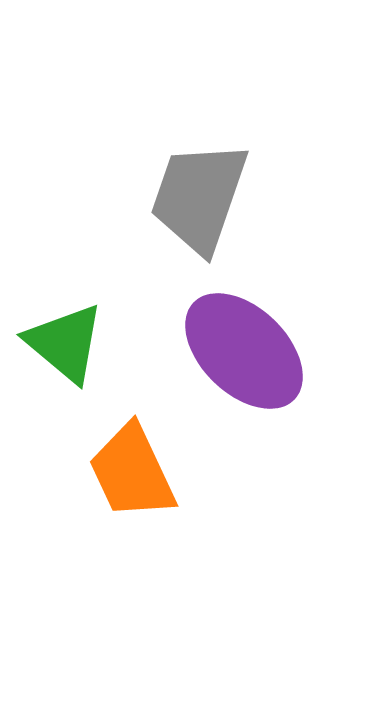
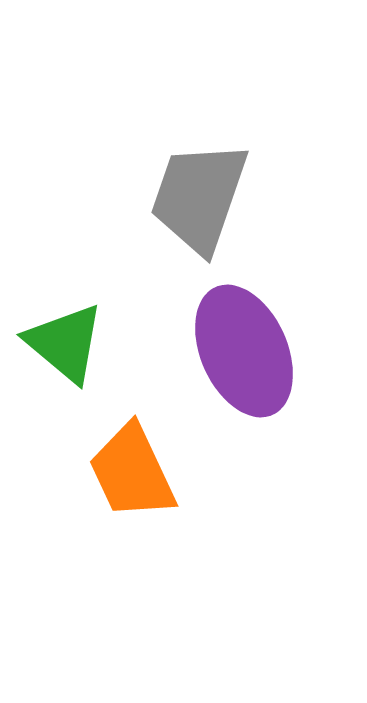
purple ellipse: rotated 22 degrees clockwise
